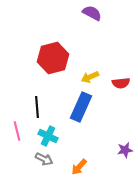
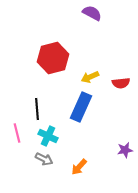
black line: moved 2 px down
pink line: moved 2 px down
